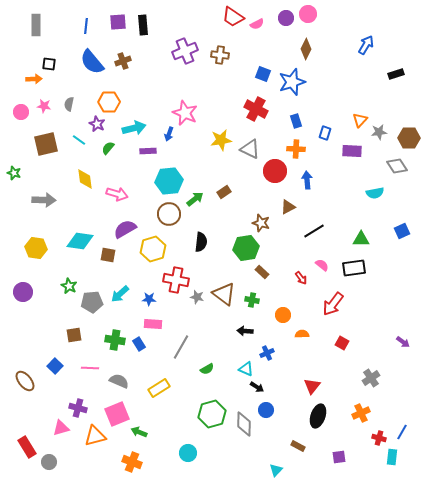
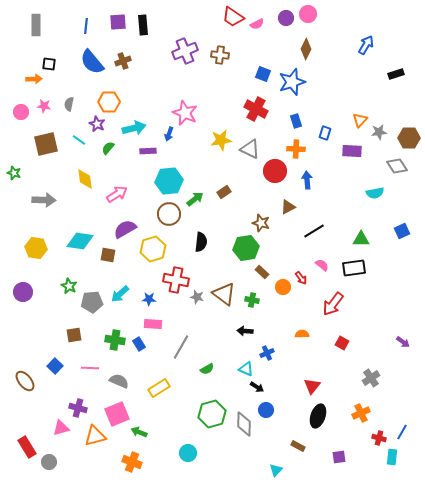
pink arrow at (117, 194): rotated 50 degrees counterclockwise
orange circle at (283, 315): moved 28 px up
